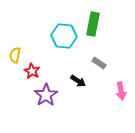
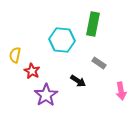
cyan hexagon: moved 2 px left, 4 px down
